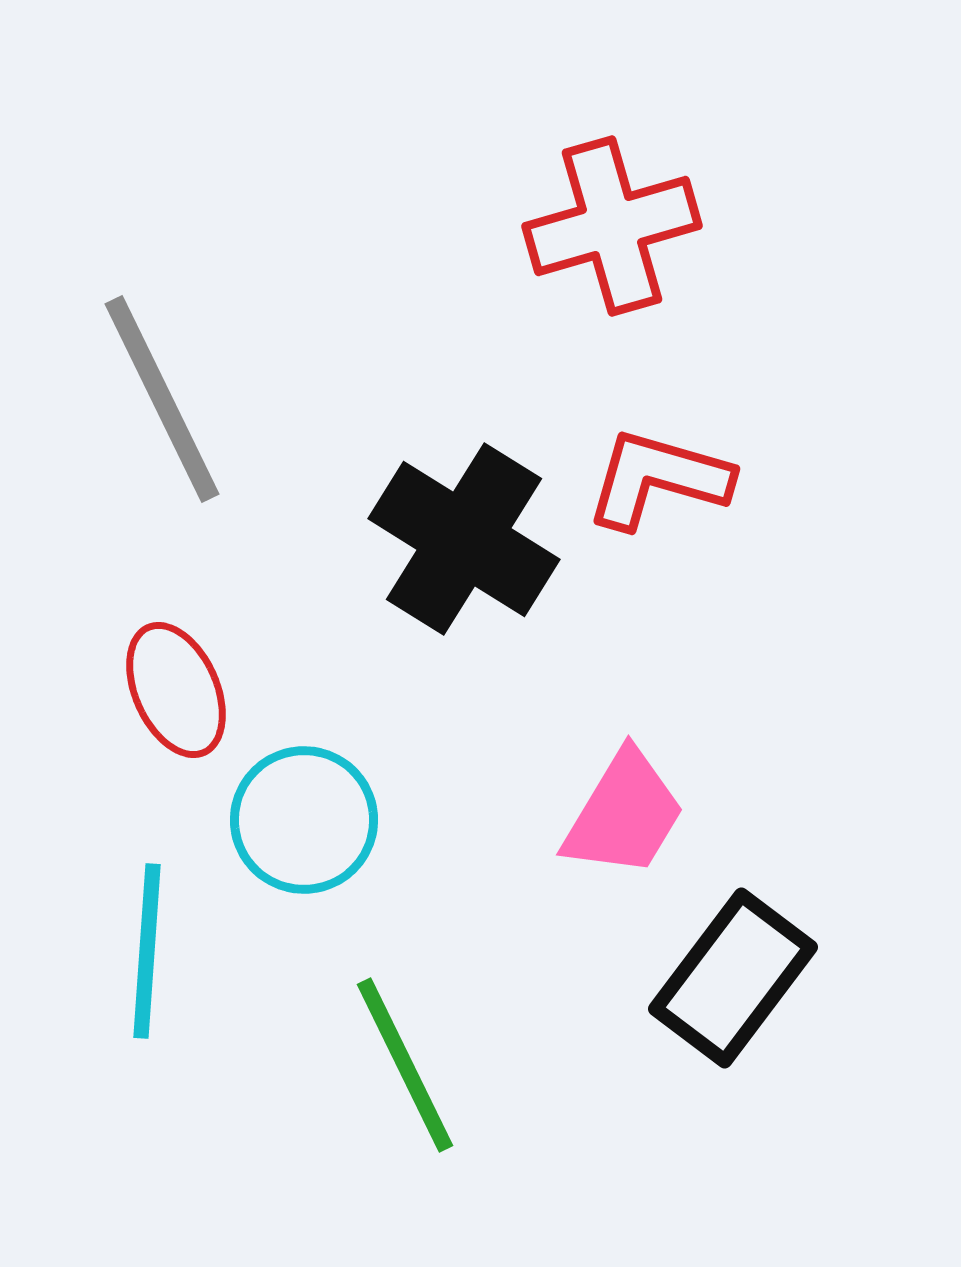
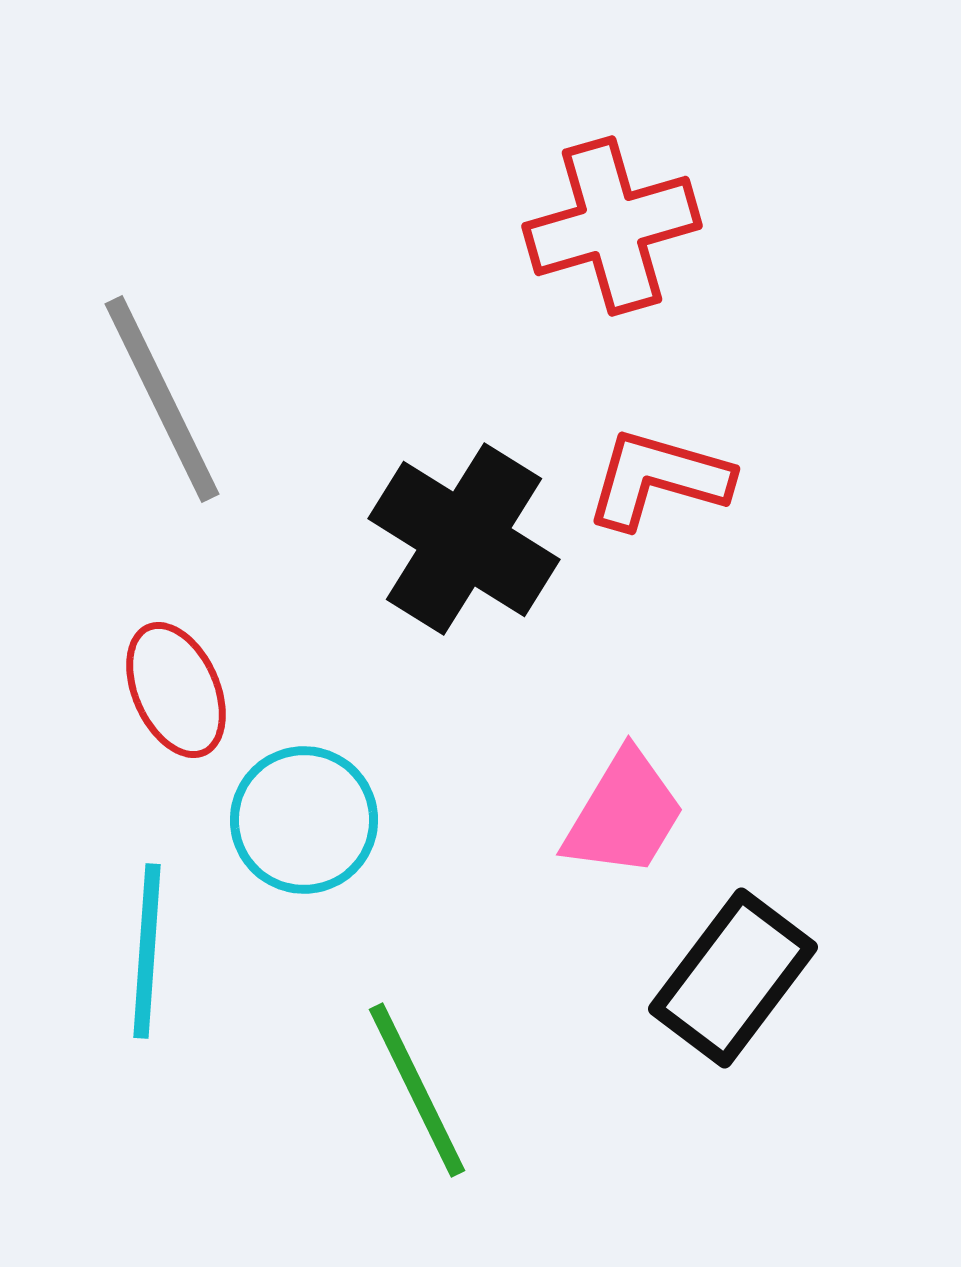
green line: moved 12 px right, 25 px down
